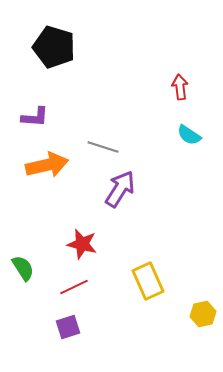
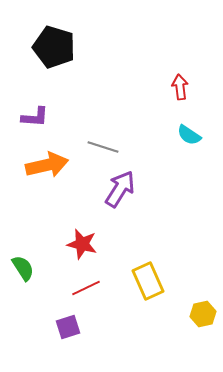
red line: moved 12 px right, 1 px down
